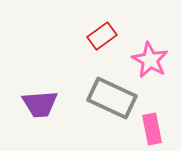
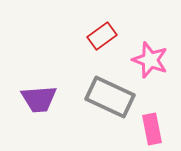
pink star: rotated 9 degrees counterclockwise
gray rectangle: moved 2 px left, 1 px up
purple trapezoid: moved 1 px left, 5 px up
